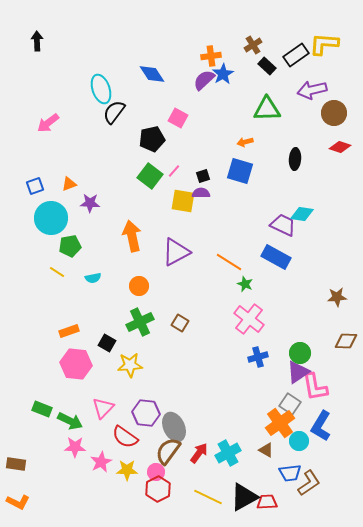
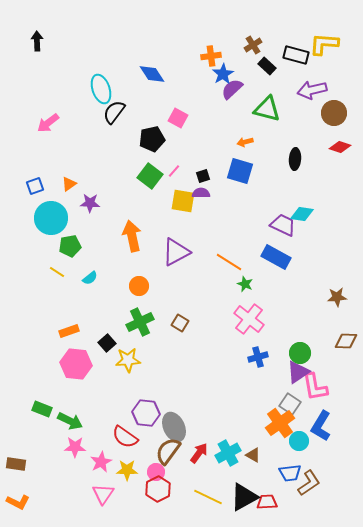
black rectangle at (296, 55): rotated 50 degrees clockwise
purple semicircle at (204, 80): moved 28 px right, 9 px down
green triangle at (267, 109): rotated 16 degrees clockwise
orange triangle at (69, 184): rotated 14 degrees counterclockwise
cyan semicircle at (93, 278): moved 3 px left; rotated 28 degrees counterclockwise
black square at (107, 343): rotated 18 degrees clockwise
yellow star at (130, 365): moved 2 px left, 5 px up
pink triangle at (103, 408): moved 86 px down; rotated 10 degrees counterclockwise
brown triangle at (266, 450): moved 13 px left, 5 px down
